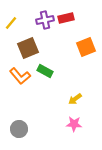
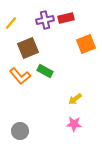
orange square: moved 3 px up
gray circle: moved 1 px right, 2 px down
